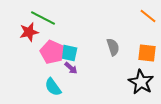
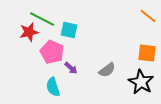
green line: moved 1 px left, 1 px down
gray semicircle: moved 6 px left, 23 px down; rotated 72 degrees clockwise
cyan square: moved 23 px up
cyan semicircle: rotated 18 degrees clockwise
